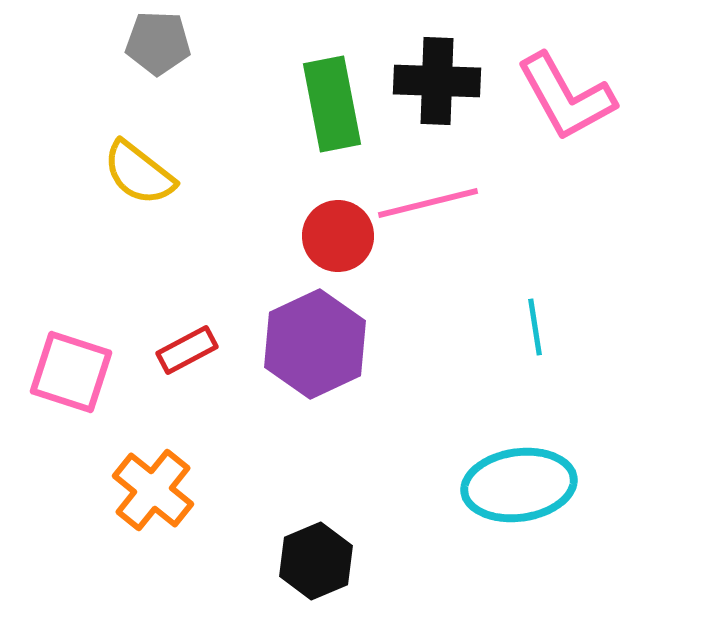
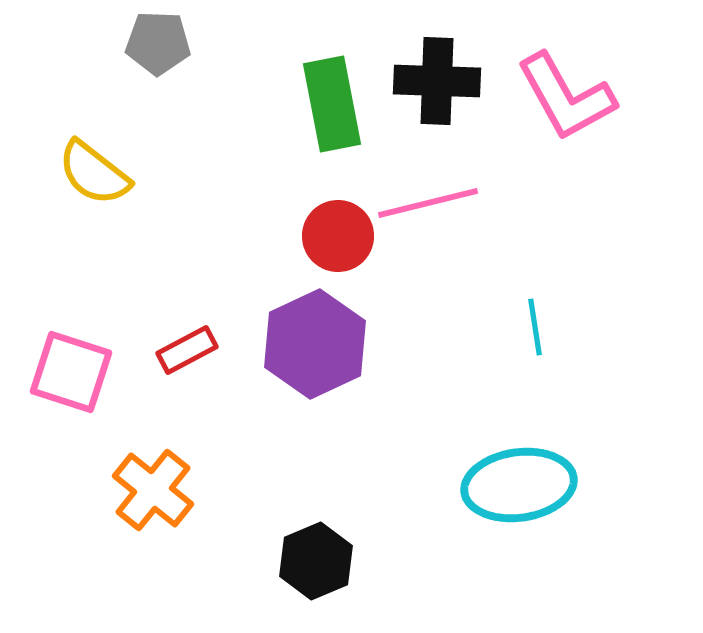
yellow semicircle: moved 45 px left
